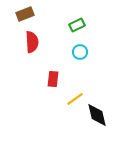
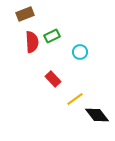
green rectangle: moved 25 px left, 11 px down
red rectangle: rotated 49 degrees counterclockwise
black diamond: rotated 25 degrees counterclockwise
